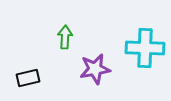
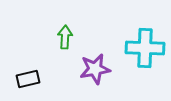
black rectangle: moved 1 px down
